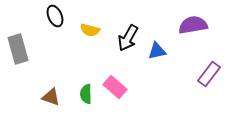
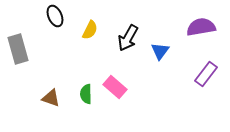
purple semicircle: moved 8 px right, 2 px down
yellow semicircle: rotated 78 degrees counterclockwise
blue triangle: moved 3 px right; rotated 42 degrees counterclockwise
purple rectangle: moved 3 px left
brown triangle: moved 1 px down
